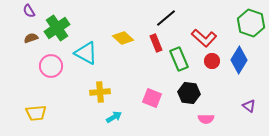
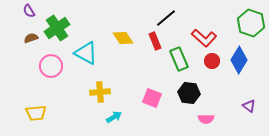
yellow diamond: rotated 15 degrees clockwise
red rectangle: moved 1 px left, 2 px up
